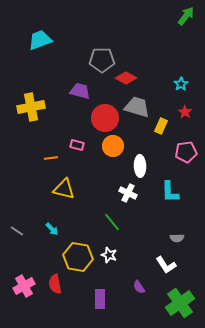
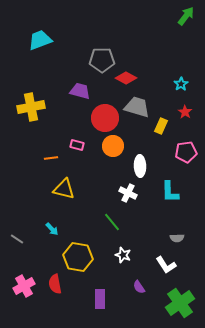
gray line: moved 8 px down
white star: moved 14 px right
